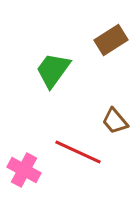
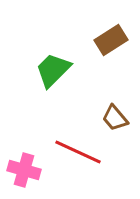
green trapezoid: rotated 9 degrees clockwise
brown trapezoid: moved 3 px up
pink cross: rotated 12 degrees counterclockwise
